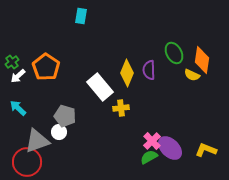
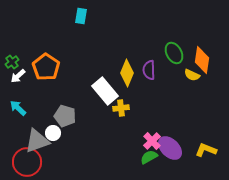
white rectangle: moved 5 px right, 4 px down
white circle: moved 6 px left, 1 px down
